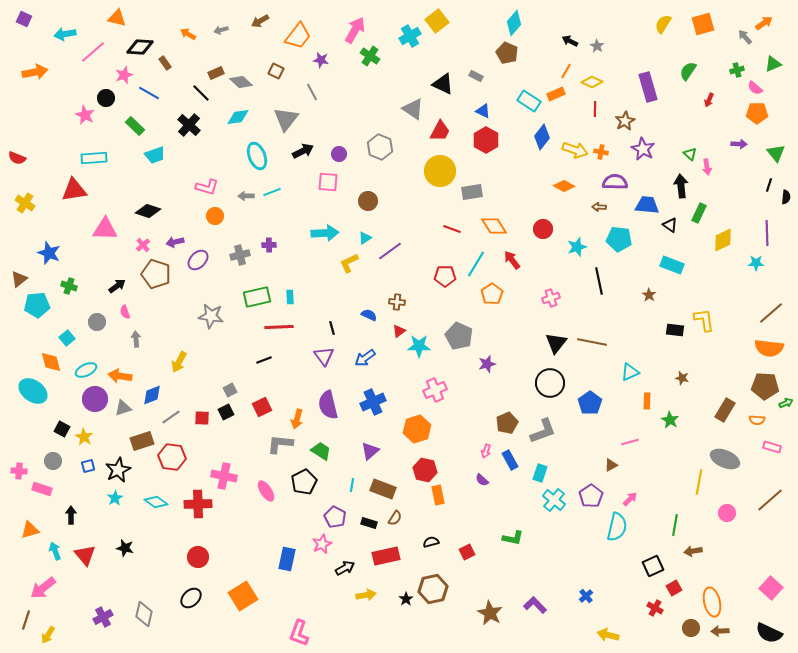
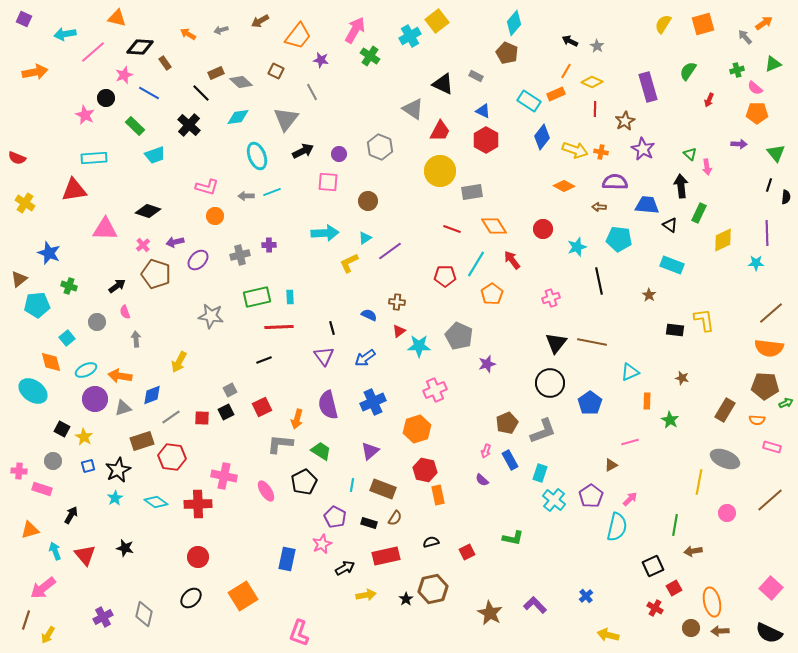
black arrow at (71, 515): rotated 30 degrees clockwise
